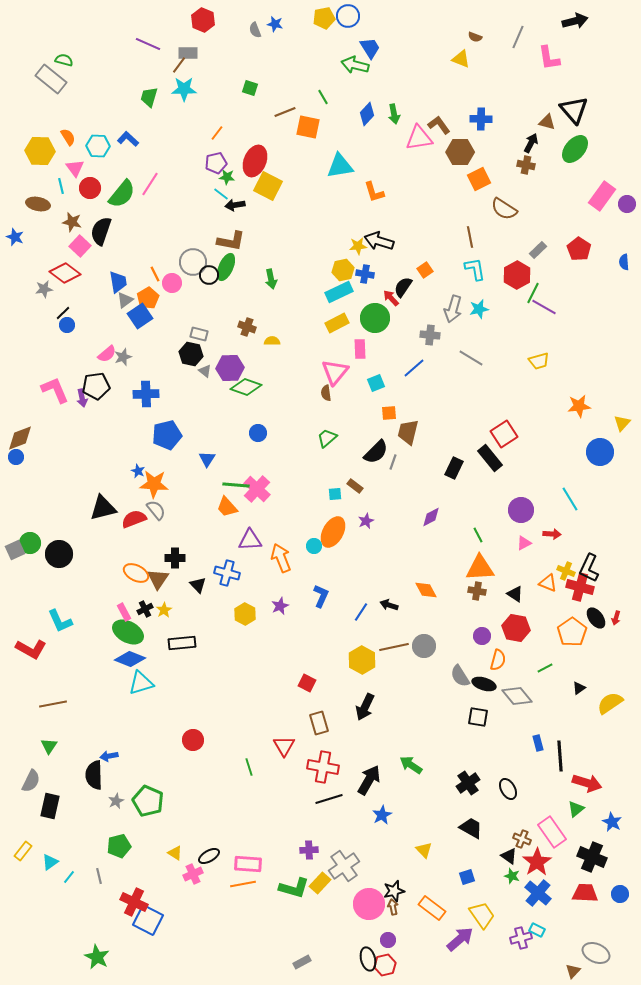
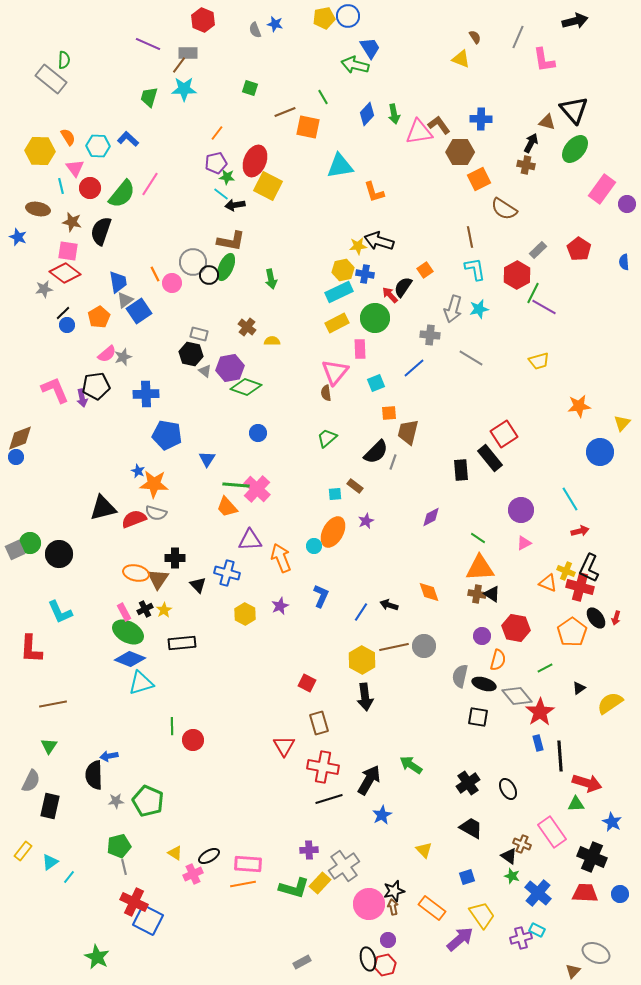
brown semicircle at (475, 37): rotated 144 degrees counterclockwise
pink L-shape at (549, 58): moved 5 px left, 2 px down
green semicircle at (64, 60): rotated 78 degrees clockwise
pink triangle at (419, 138): moved 6 px up
pink rectangle at (602, 196): moved 7 px up
brown ellipse at (38, 204): moved 5 px down
blue star at (15, 237): moved 3 px right
pink square at (80, 246): moved 12 px left, 5 px down; rotated 35 degrees counterclockwise
orange pentagon at (148, 298): moved 49 px left, 19 px down
red arrow at (391, 298): moved 1 px left, 3 px up
blue square at (140, 316): moved 1 px left, 5 px up
brown cross at (247, 327): rotated 18 degrees clockwise
purple hexagon at (230, 368): rotated 8 degrees counterclockwise
blue pentagon at (167, 435): rotated 24 degrees clockwise
black rectangle at (454, 468): moved 7 px right, 2 px down; rotated 30 degrees counterclockwise
gray semicircle at (156, 510): moved 3 px down; rotated 145 degrees clockwise
red arrow at (552, 534): moved 28 px right, 3 px up; rotated 18 degrees counterclockwise
green line at (478, 535): moved 3 px down; rotated 28 degrees counterclockwise
orange ellipse at (136, 573): rotated 15 degrees counterclockwise
orange diamond at (426, 590): moved 3 px right, 2 px down; rotated 10 degrees clockwise
brown cross at (477, 591): moved 3 px down
black triangle at (515, 594): moved 23 px left
cyan L-shape at (60, 621): moved 9 px up
red L-shape at (31, 649): rotated 64 degrees clockwise
gray semicircle at (460, 676): rotated 45 degrees clockwise
black arrow at (365, 707): moved 10 px up; rotated 32 degrees counterclockwise
green line at (249, 767): moved 77 px left, 41 px up; rotated 18 degrees clockwise
gray star at (116, 801): rotated 21 degrees clockwise
green triangle at (576, 809): moved 5 px up; rotated 36 degrees clockwise
brown cross at (522, 839): moved 5 px down
red star at (537, 862): moved 3 px right, 150 px up
gray line at (99, 876): moved 25 px right, 9 px up
